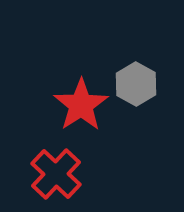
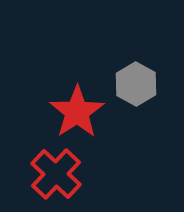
red star: moved 4 px left, 7 px down
